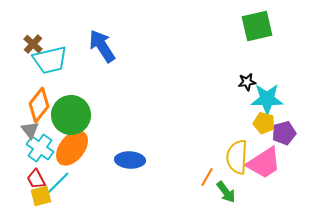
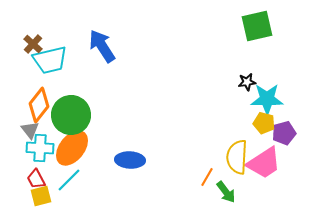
cyan cross: rotated 32 degrees counterclockwise
cyan line: moved 11 px right, 3 px up
